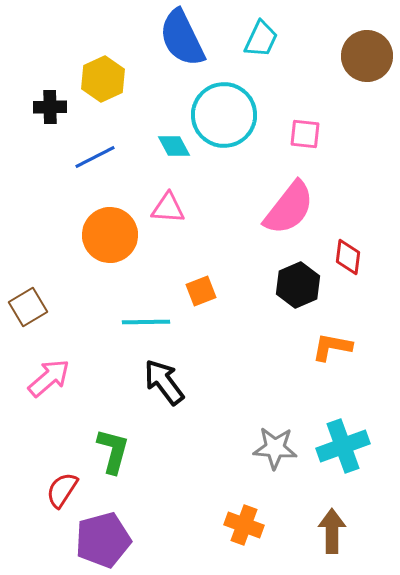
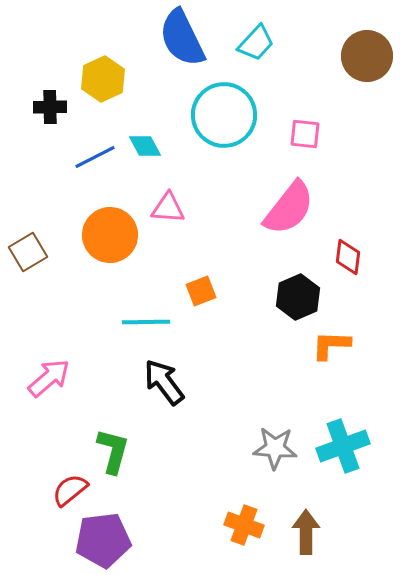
cyan trapezoid: moved 5 px left, 4 px down; rotated 18 degrees clockwise
cyan diamond: moved 29 px left
black hexagon: moved 12 px down
brown square: moved 55 px up
orange L-shape: moved 1 px left, 2 px up; rotated 9 degrees counterclockwise
red semicircle: moved 8 px right; rotated 18 degrees clockwise
brown arrow: moved 26 px left, 1 px down
purple pentagon: rotated 8 degrees clockwise
